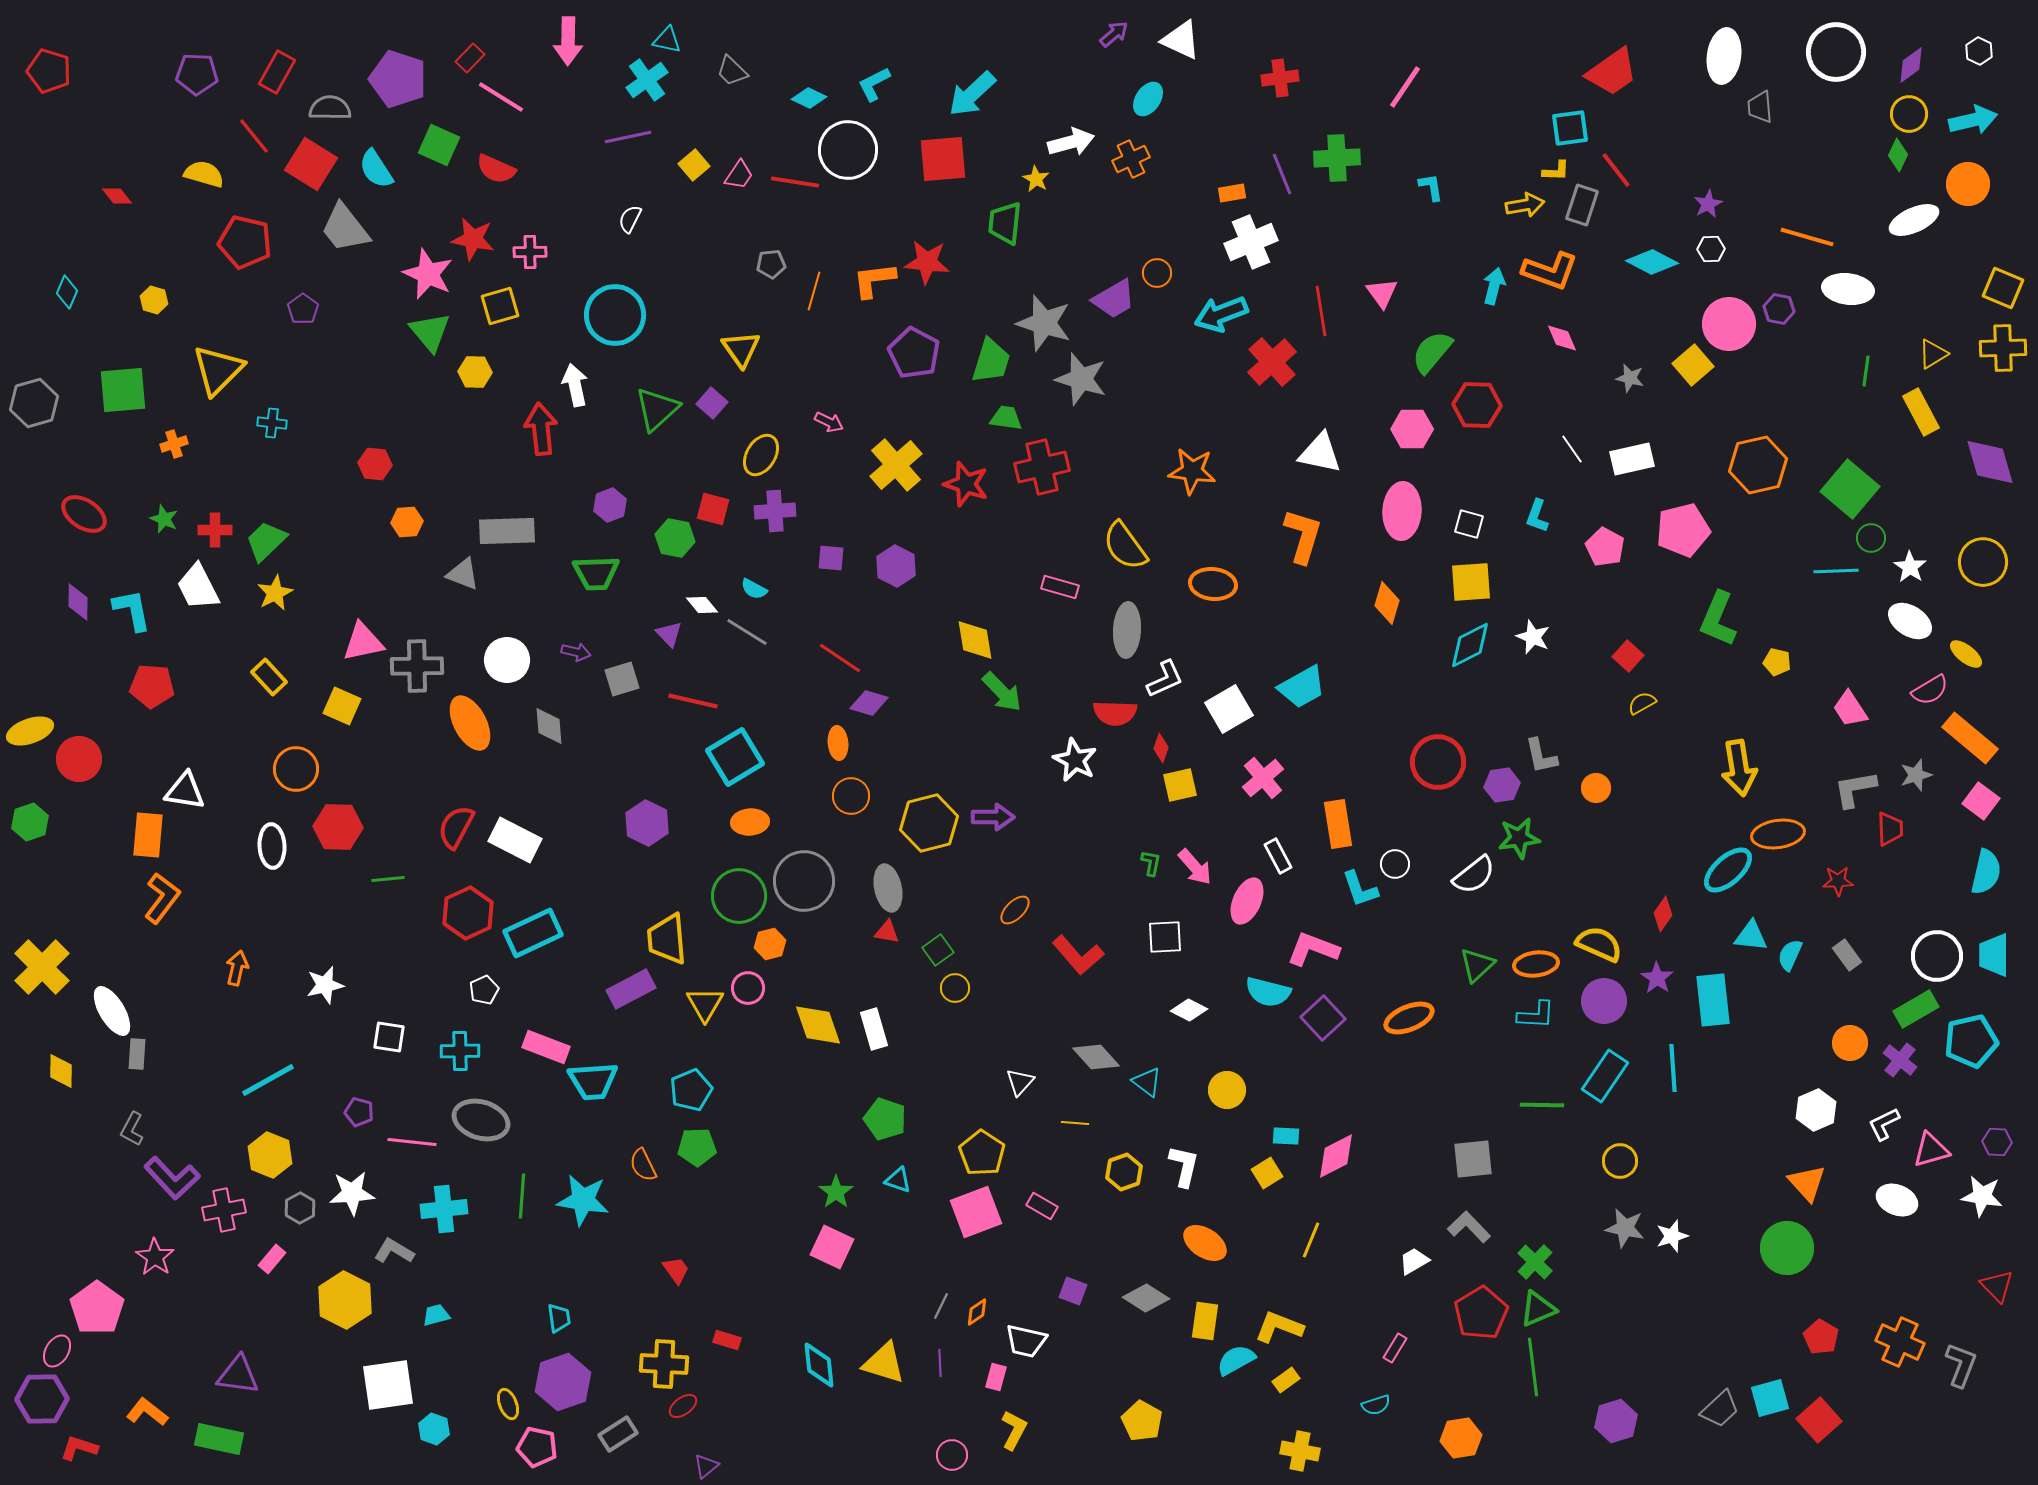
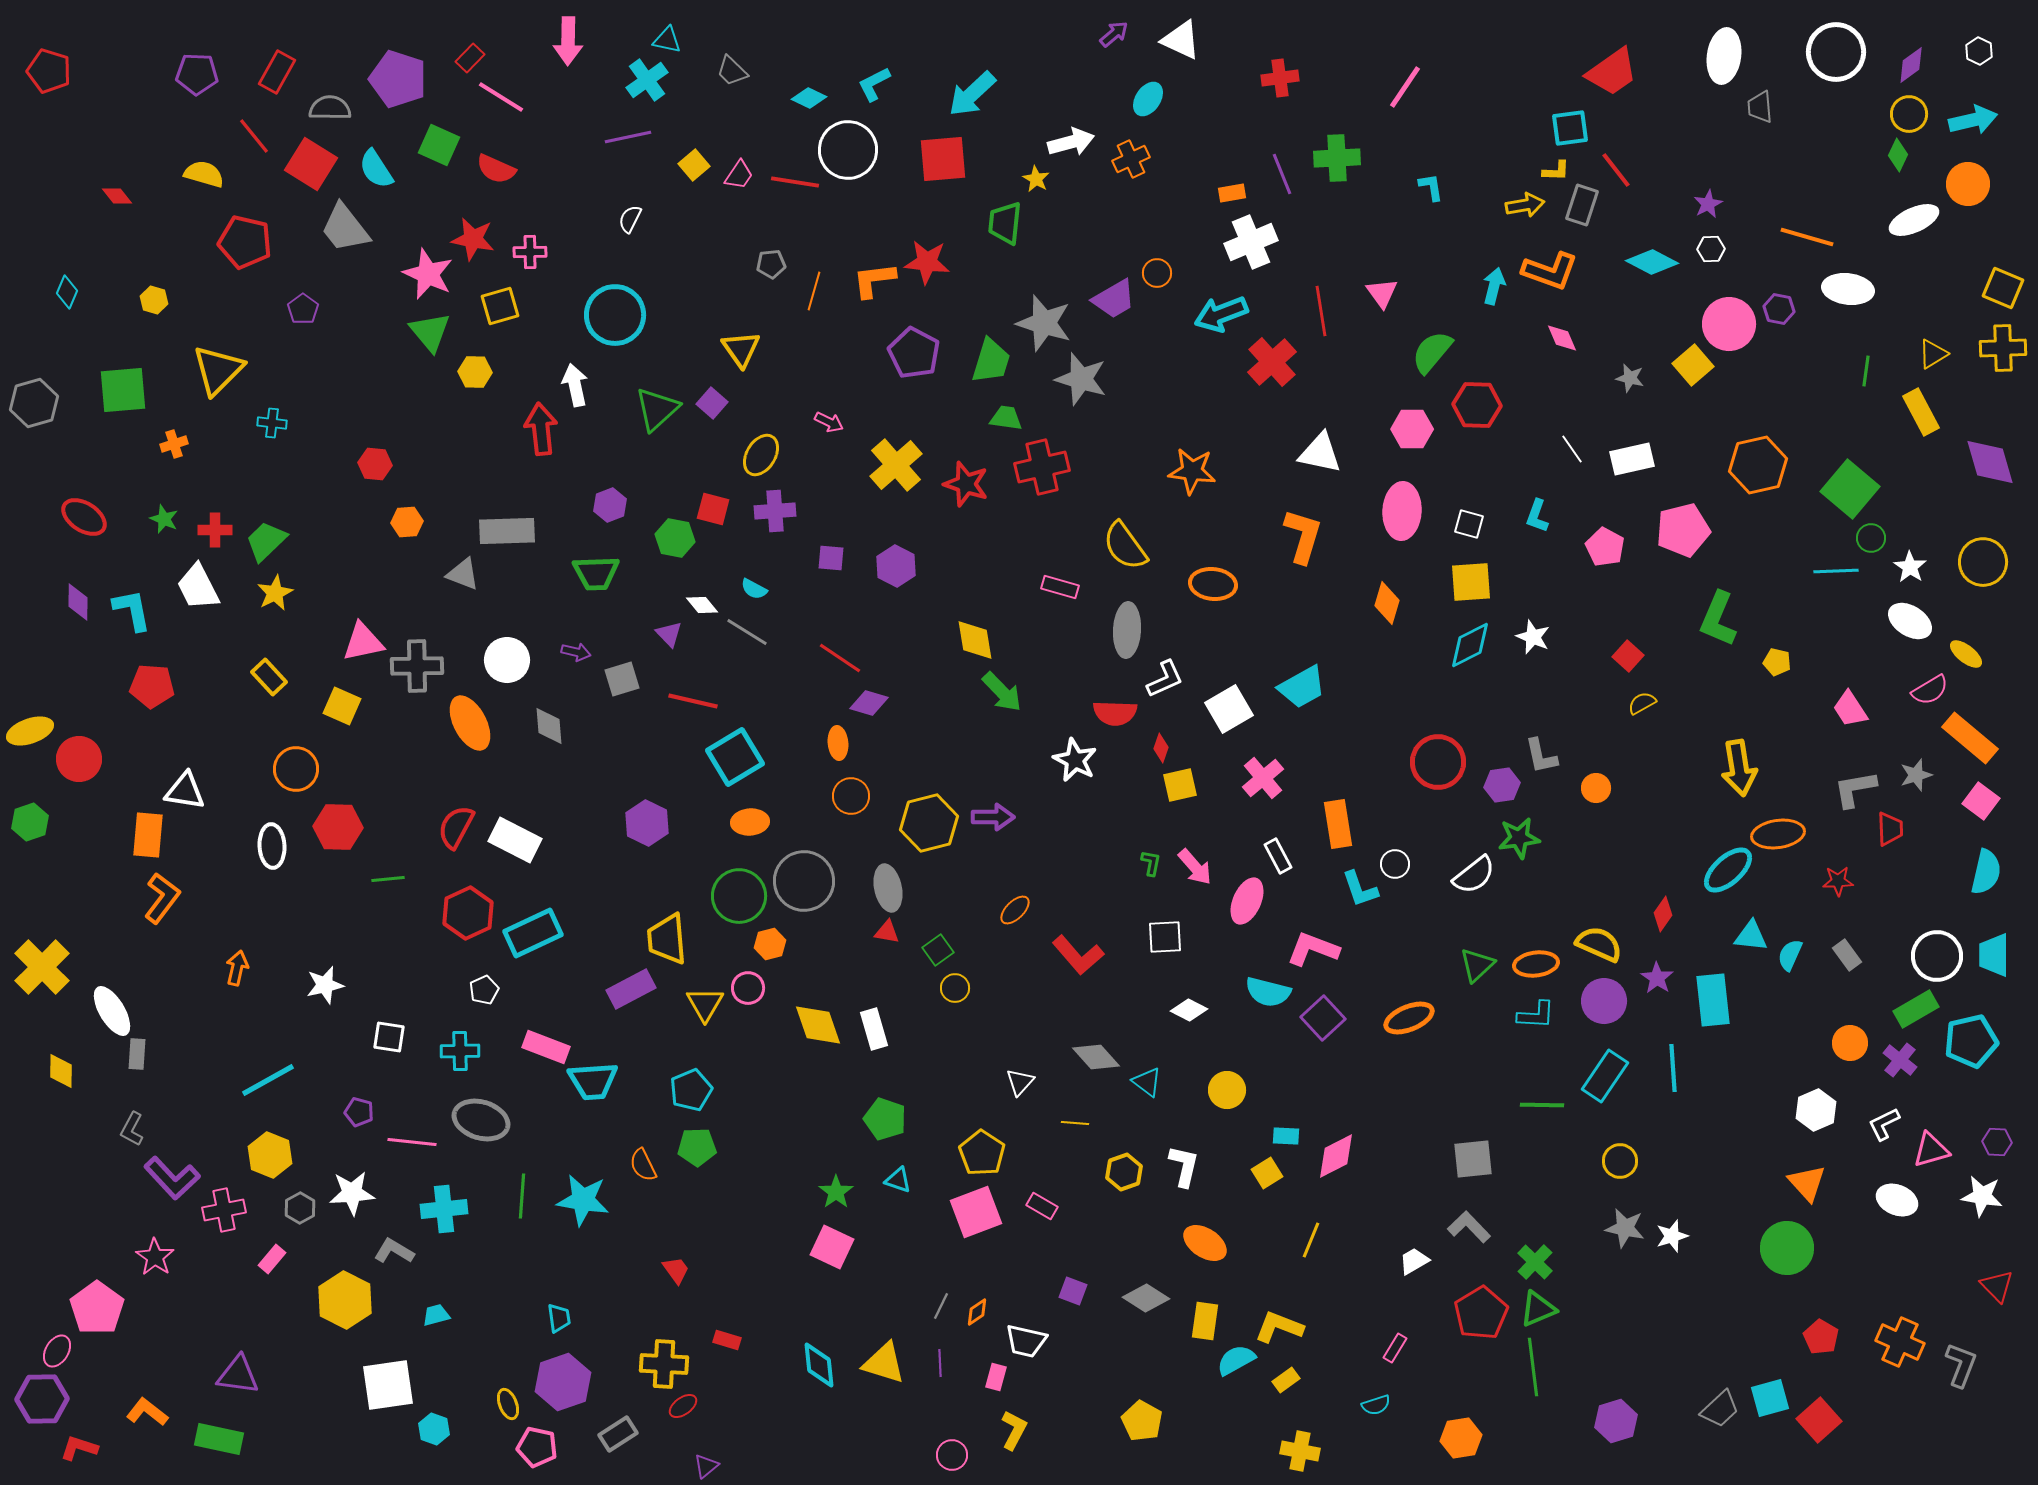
red ellipse at (84, 514): moved 3 px down
